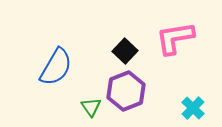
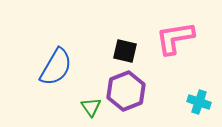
black square: rotated 30 degrees counterclockwise
cyan cross: moved 6 px right, 6 px up; rotated 25 degrees counterclockwise
